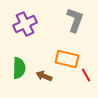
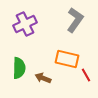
gray L-shape: rotated 15 degrees clockwise
brown arrow: moved 1 px left, 2 px down
